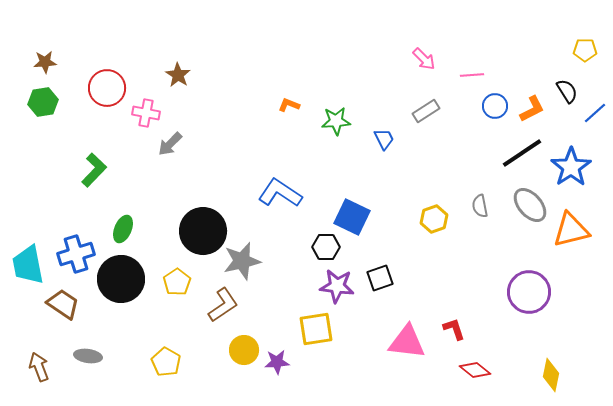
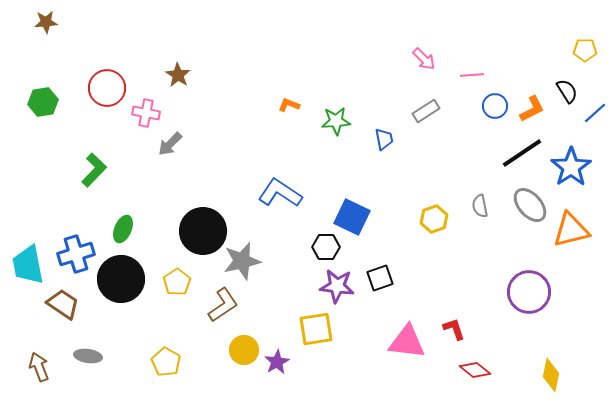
brown star at (45, 62): moved 1 px right, 40 px up
blue trapezoid at (384, 139): rotated 15 degrees clockwise
purple star at (277, 362): rotated 25 degrees counterclockwise
